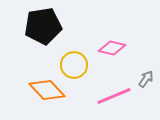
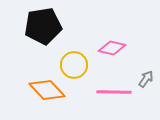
pink line: moved 4 px up; rotated 24 degrees clockwise
